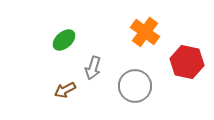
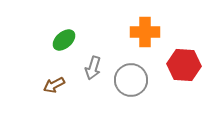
orange cross: rotated 36 degrees counterclockwise
red hexagon: moved 3 px left, 3 px down; rotated 8 degrees counterclockwise
gray circle: moved 4 px left, 6 px up
brown arrow: moved 11 px left, 5 px up
